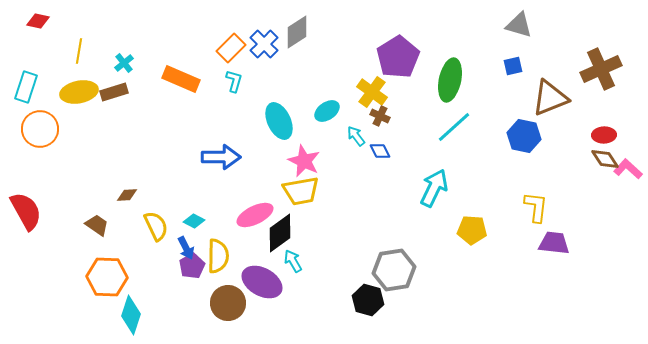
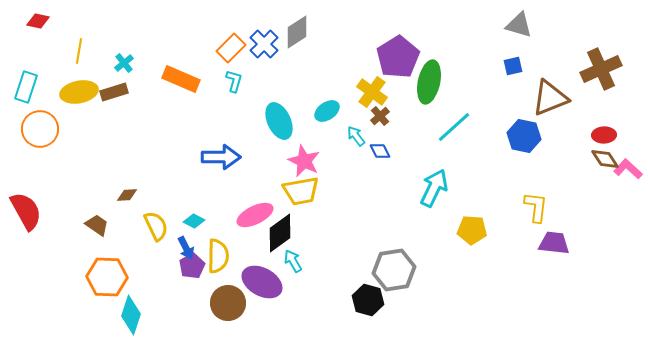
green ellipse at (450, 80): moved 21 px left, 2 px down
brown cross at (380, 116): rotated 24 degrees clockwise
